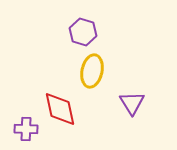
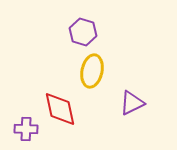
purple triangle: rotated 36 degrees clockwise
